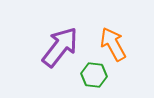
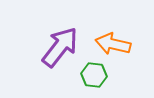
orange arrow: rotated 48 degrees counterclockwise
